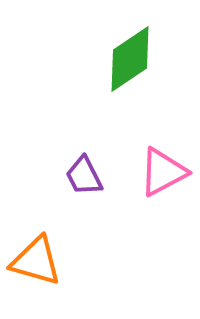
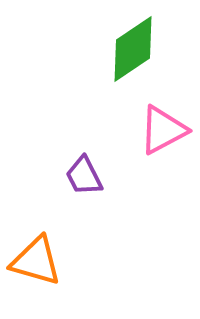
green diamond: moved 3 px right, 10 px up
pink triangle: moved 42 px up
